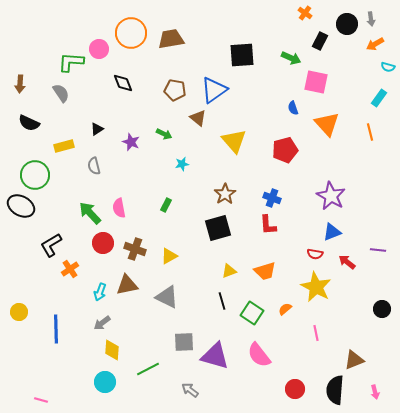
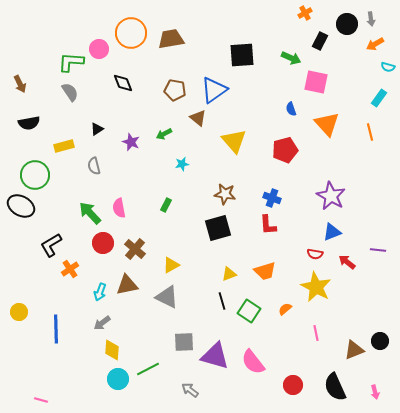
orange cross at (305, 13): rotated 24 degrees clockwise
brown arrow at (20, 84): rotated 30 degrees counterclockwise
gray semicircle at (61, 93): moved 9 px right, 1 px up
blue semicircle at (293, 108): moved 2 px left, 1 px down
black semicircle at (29, 123): rotated 35 degrees counterclockwise
green arrow at (164, 134): rotated 126 degrees clockwise
brown star at (225, 194): rotated 30 degrees counterclockwise
brown cross at (135, 249): rotated 20 degrees clockwise
yellow triangle at (169, 256): moved 2 px right, 9 px down
yellow triangle at (229, 271): moved 3 px down
black circle at (382, 309): moved 2 px left, 32 px down
green square at (252, 313): moved 3 px left, 2 px up
pink semicircle at (259, 355): moved 6 px left, 7 px down
brown triangle at (354, 360): moved 10 px up
cyan circle at (105, 382): moved 13 px right, 3 px up
red circle at (295, 389): moved 2 px left, 4 px up
black semicircle at (335, 390): moved 3 px up; rotated 28 degrees counterclockwise
